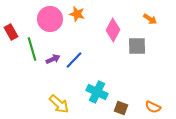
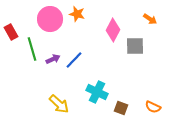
gray square: moved 2 px left
